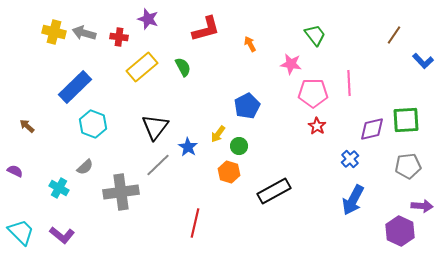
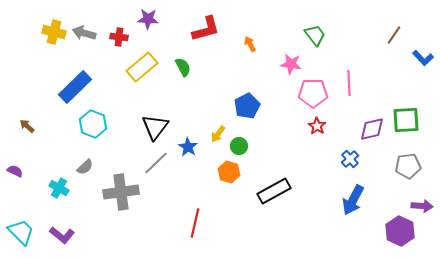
purple star: rotated 15 degrees counterclockwise
blue L-shape: moved 3 px up
gray line: moved 2 px left, 2 px up
